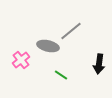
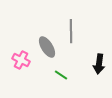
gray line: rotated 50 degrees counterclockwise
gray ellipse: moved 1 px left, 1 px down; rotated 45 degrees clockwise
pink cross: rotated 24 degrees counterclockwise
